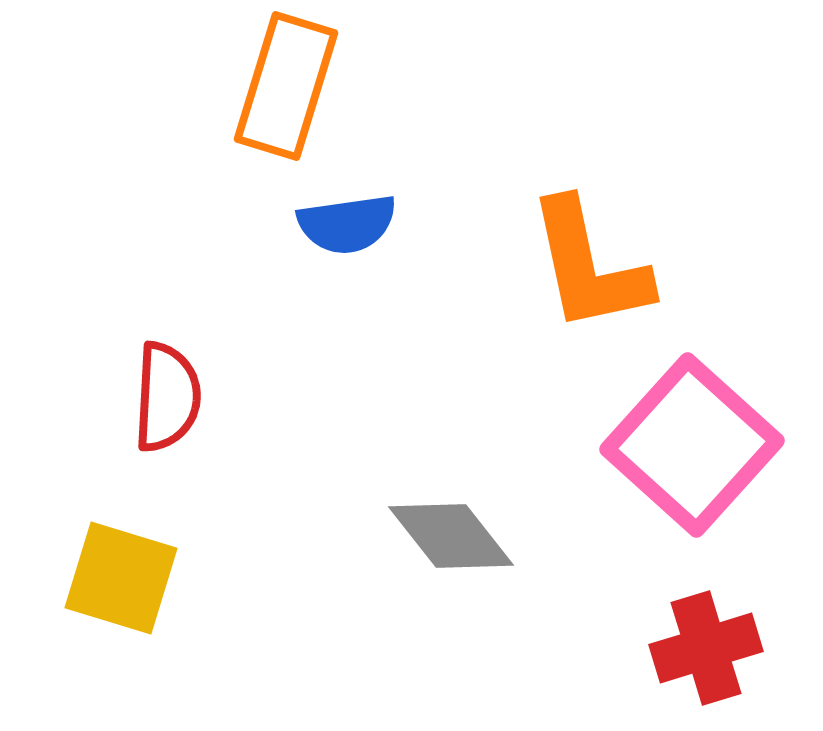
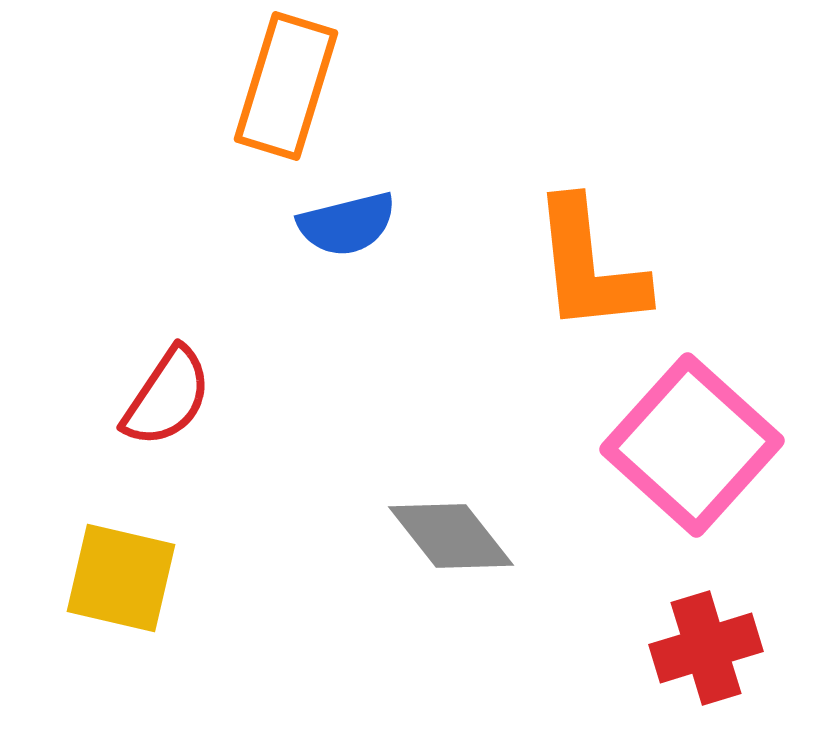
blue semicircle: rotated 6 degrees counterclockwise
orange L-shape: rotated 6 degrees clockwise
red semicircle: rotated 31 degrees clockwise
yellow square: rotated 4 degrees counterclockwise
